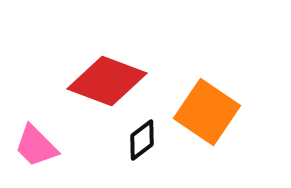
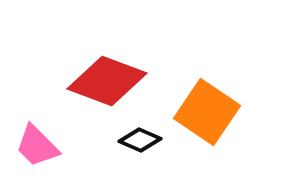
black diamond: moved 2 px left; rotated 60 degrees clockwise
pink trapezoid: moved 1 px right
